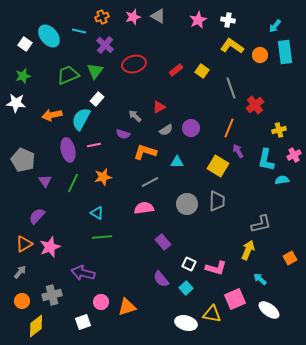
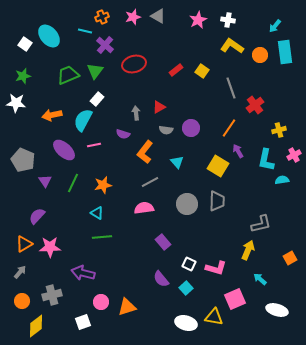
cyan line at (79, 31): moved 6 px right
gray arrow at (135, 116): moved 1 px right, 3 px up; rotated 40 degrees clockwise
cyan semicircle at (81, 119): moved 2 px right, 1 px down
orange line at (229, 128): rotated 12 degrees clockwise
gray semicircle at (166, 130): rotated 40 degrees clockwise
purple ellipse at (68, 150): moved 4 px left; rotated 35 degrees counterclockwise
orange L-shape at (145, 152): rotated 70 degrees counterclockwise
cyan triangle at (177, 162): rotated 48 degrees clockwise
orange star at (103, 177): moved 8 px down
pink star at (50, 247): rotated 20 degrees clockwise
white ellipse at (269, 310): moved 8 px right; rotated 20 degrees counterclockwise
yellow triangle at (212, 314): moved 2 px right, 3 px down
